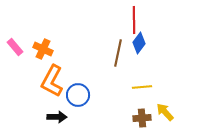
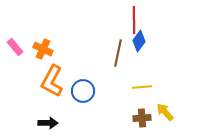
blue diamond: moved 2 px up
blue circle: moved 5 px right, 4 px up
black arrow: moved 9 px left, 6 px down
